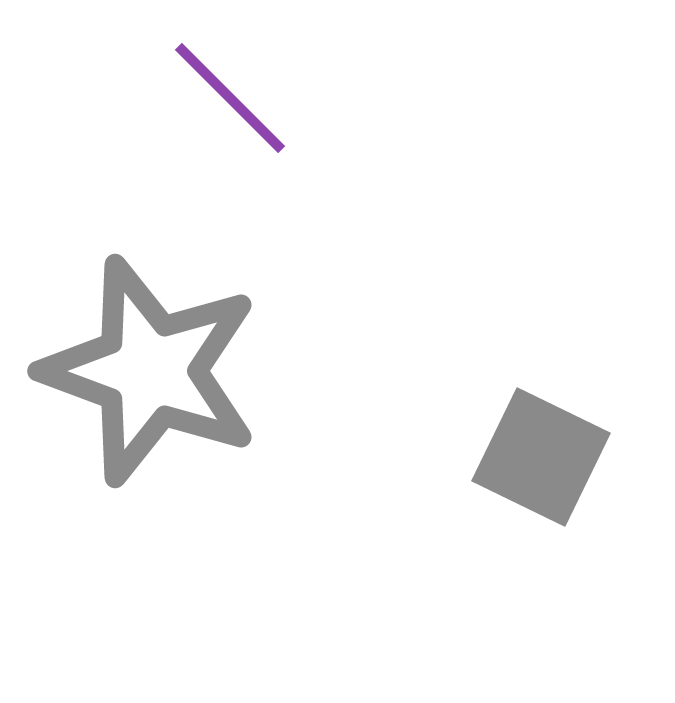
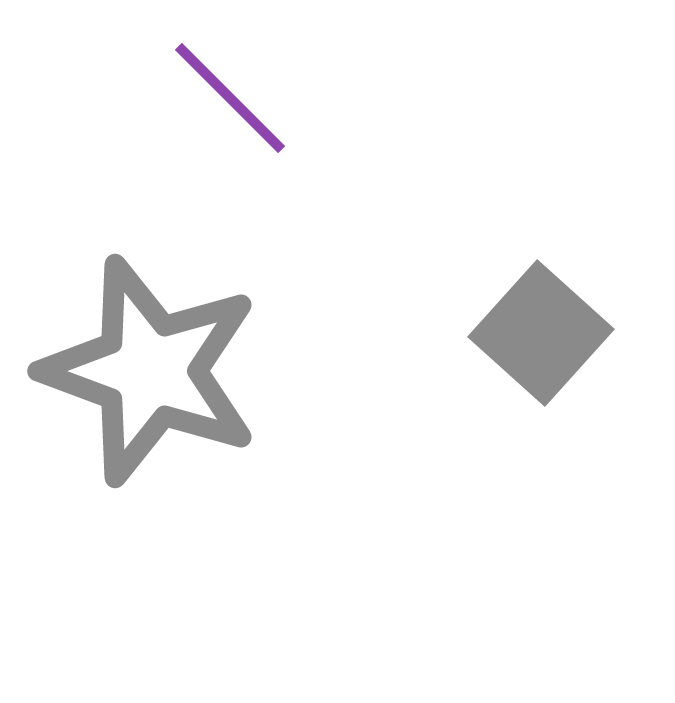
gray square: moved 124 px up; rotated 16 degrees clockwise
